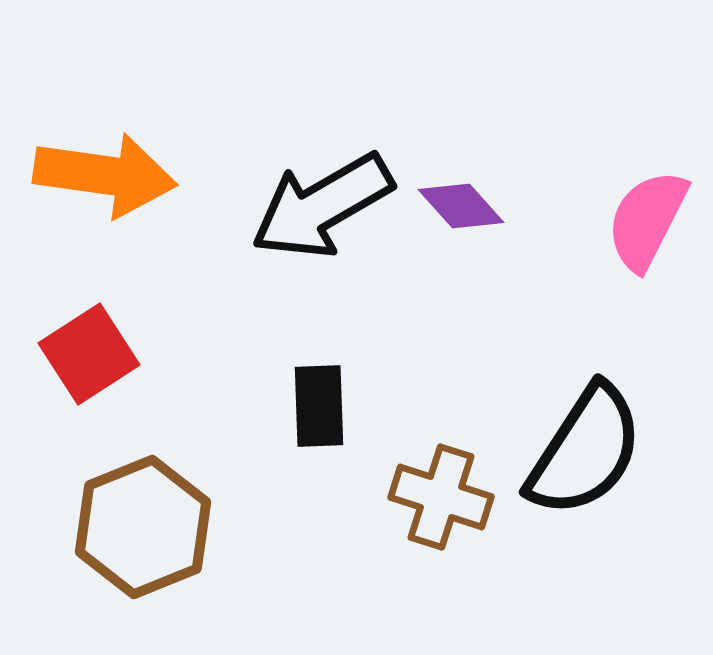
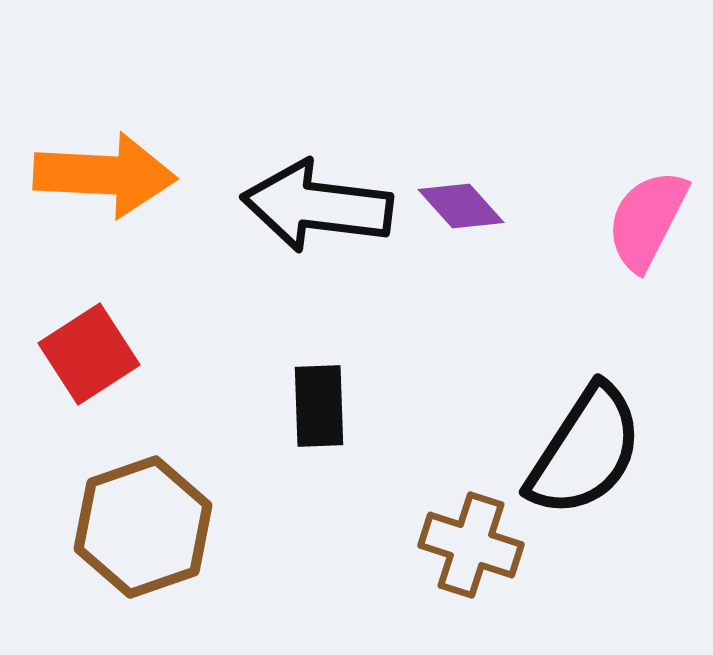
orange arrow: rotated 5 degrees counterclockwise
black arrow: moved 5 px left; rotated 37 degrees clockwise
brown cross: moved 30 px right, 48 px down
brown hexagon: rotated 3 degrees clockwise
